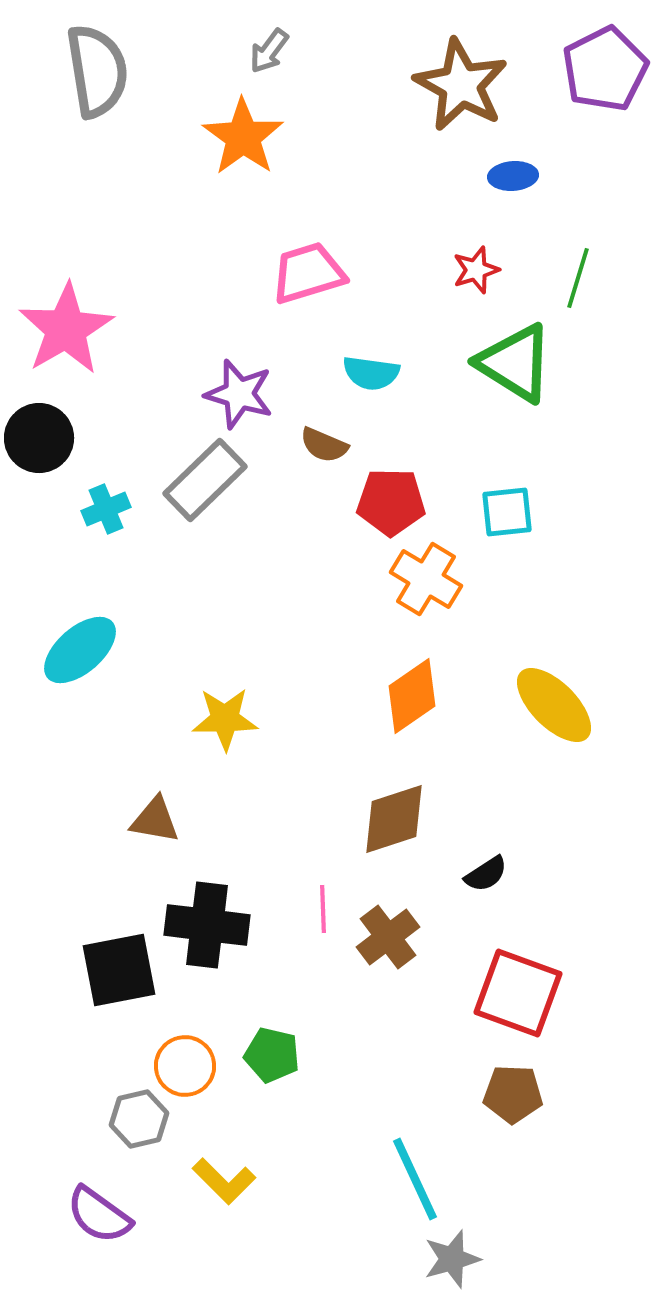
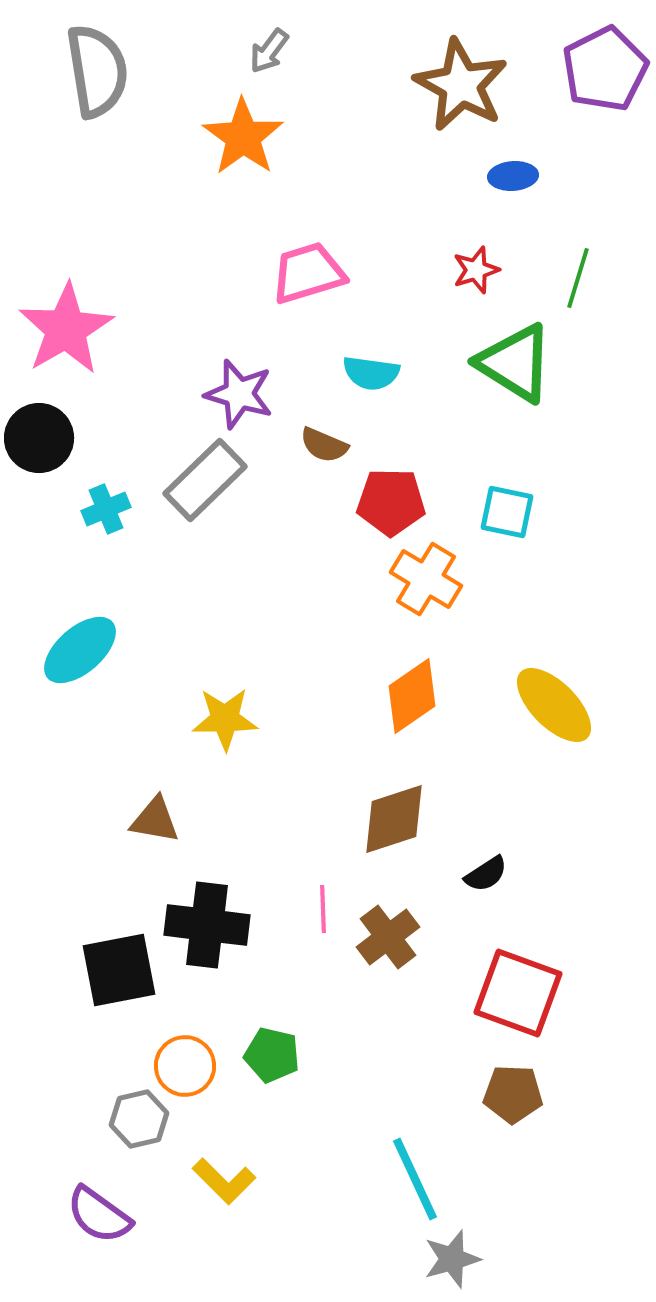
cyan square: rotated 18 degrees clockwise
